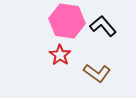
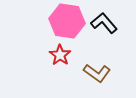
black L-shape: moved 1 px right, 3 px up
